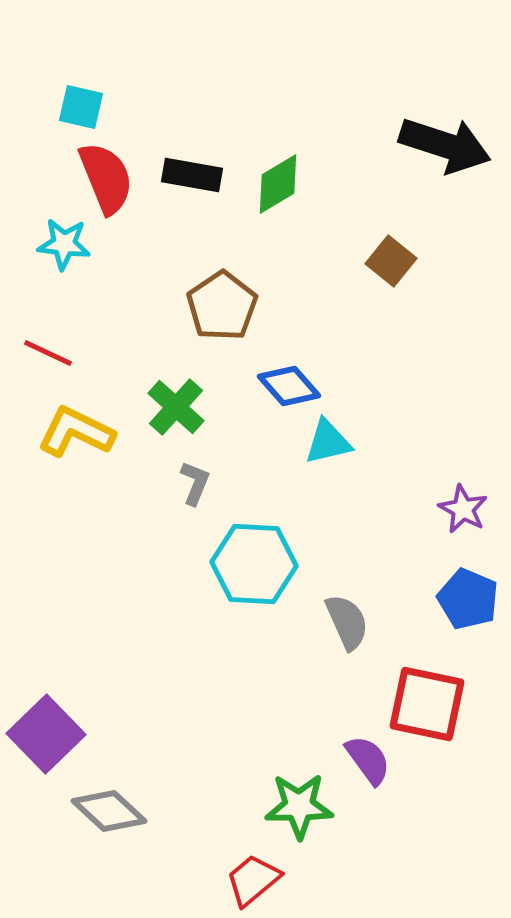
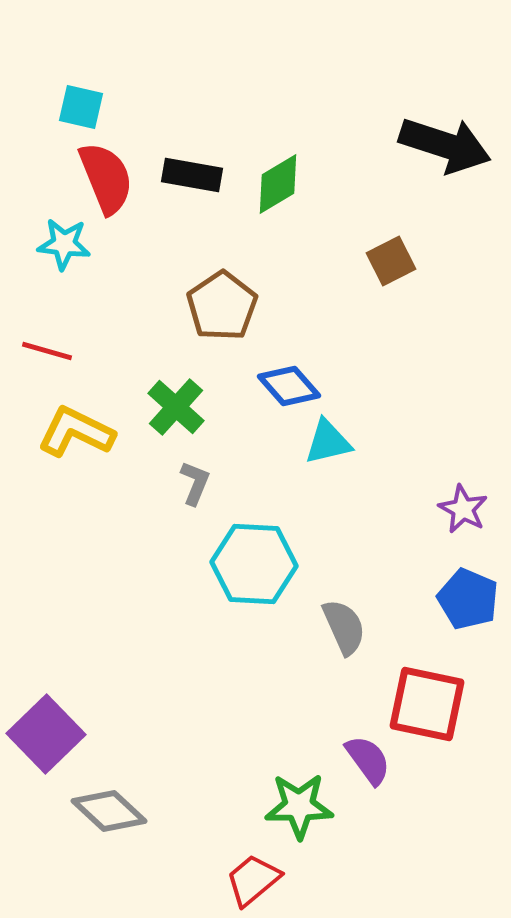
brown square: rotated 24 degrees clockwise
red line: moved 1 px left, 2 px up; rotated 9 degrees counterclockwise
gray semicircle: moved 3 px left, 5 px down
